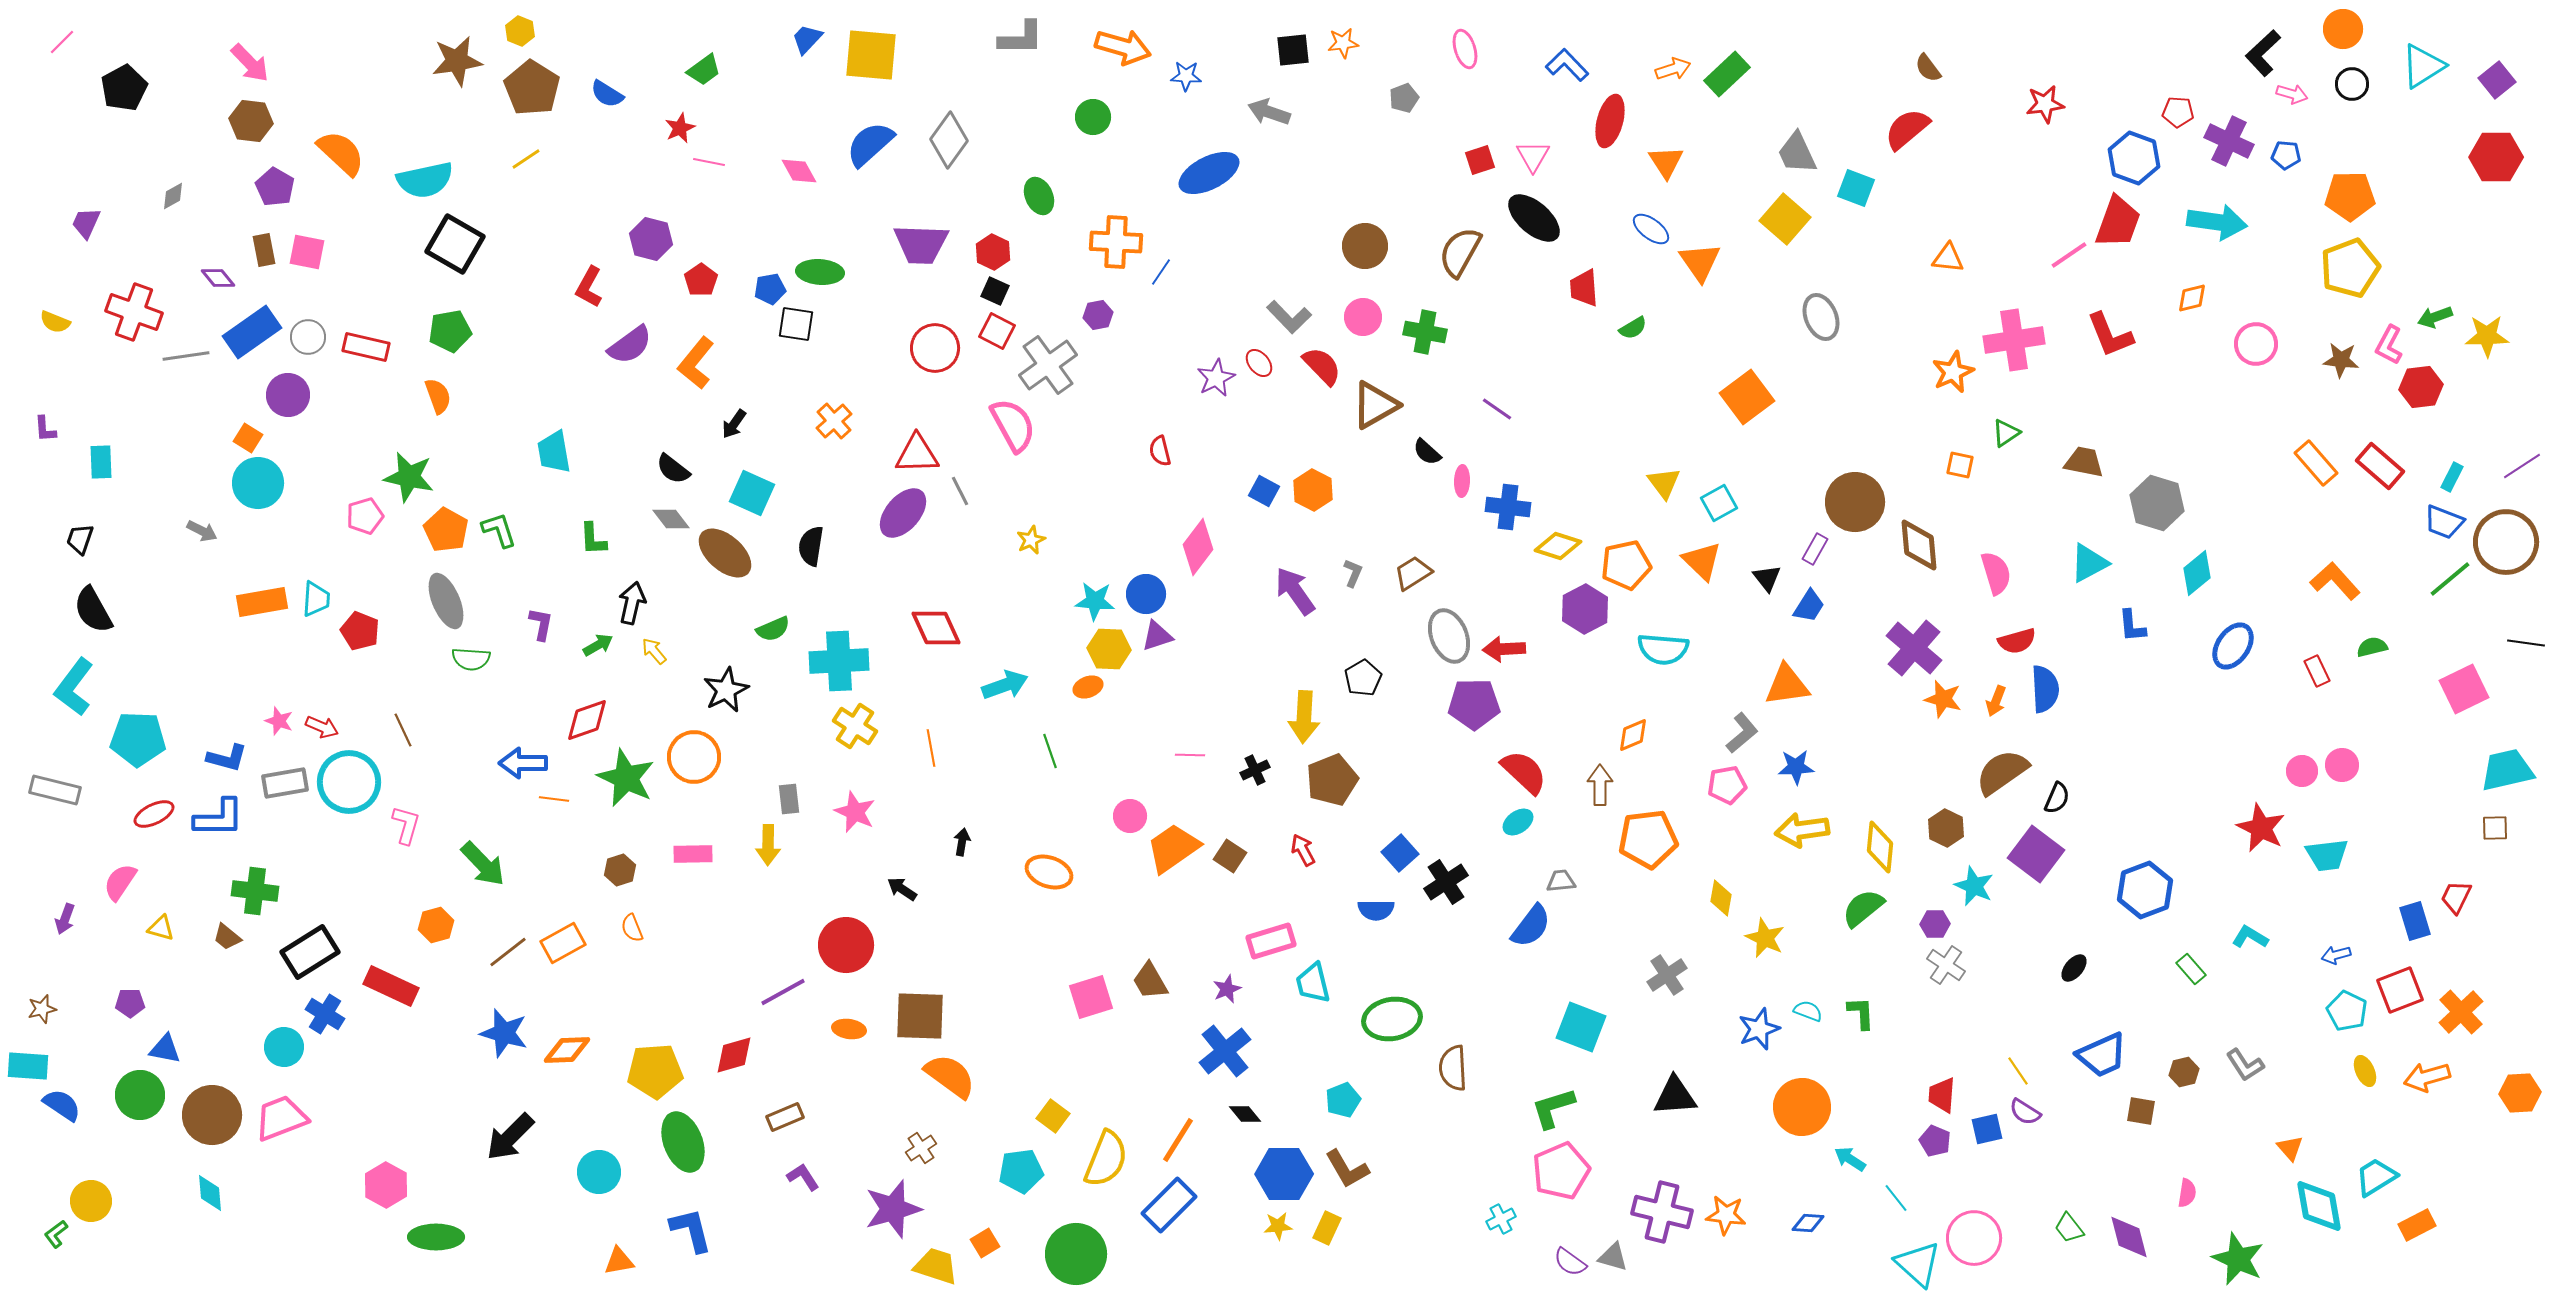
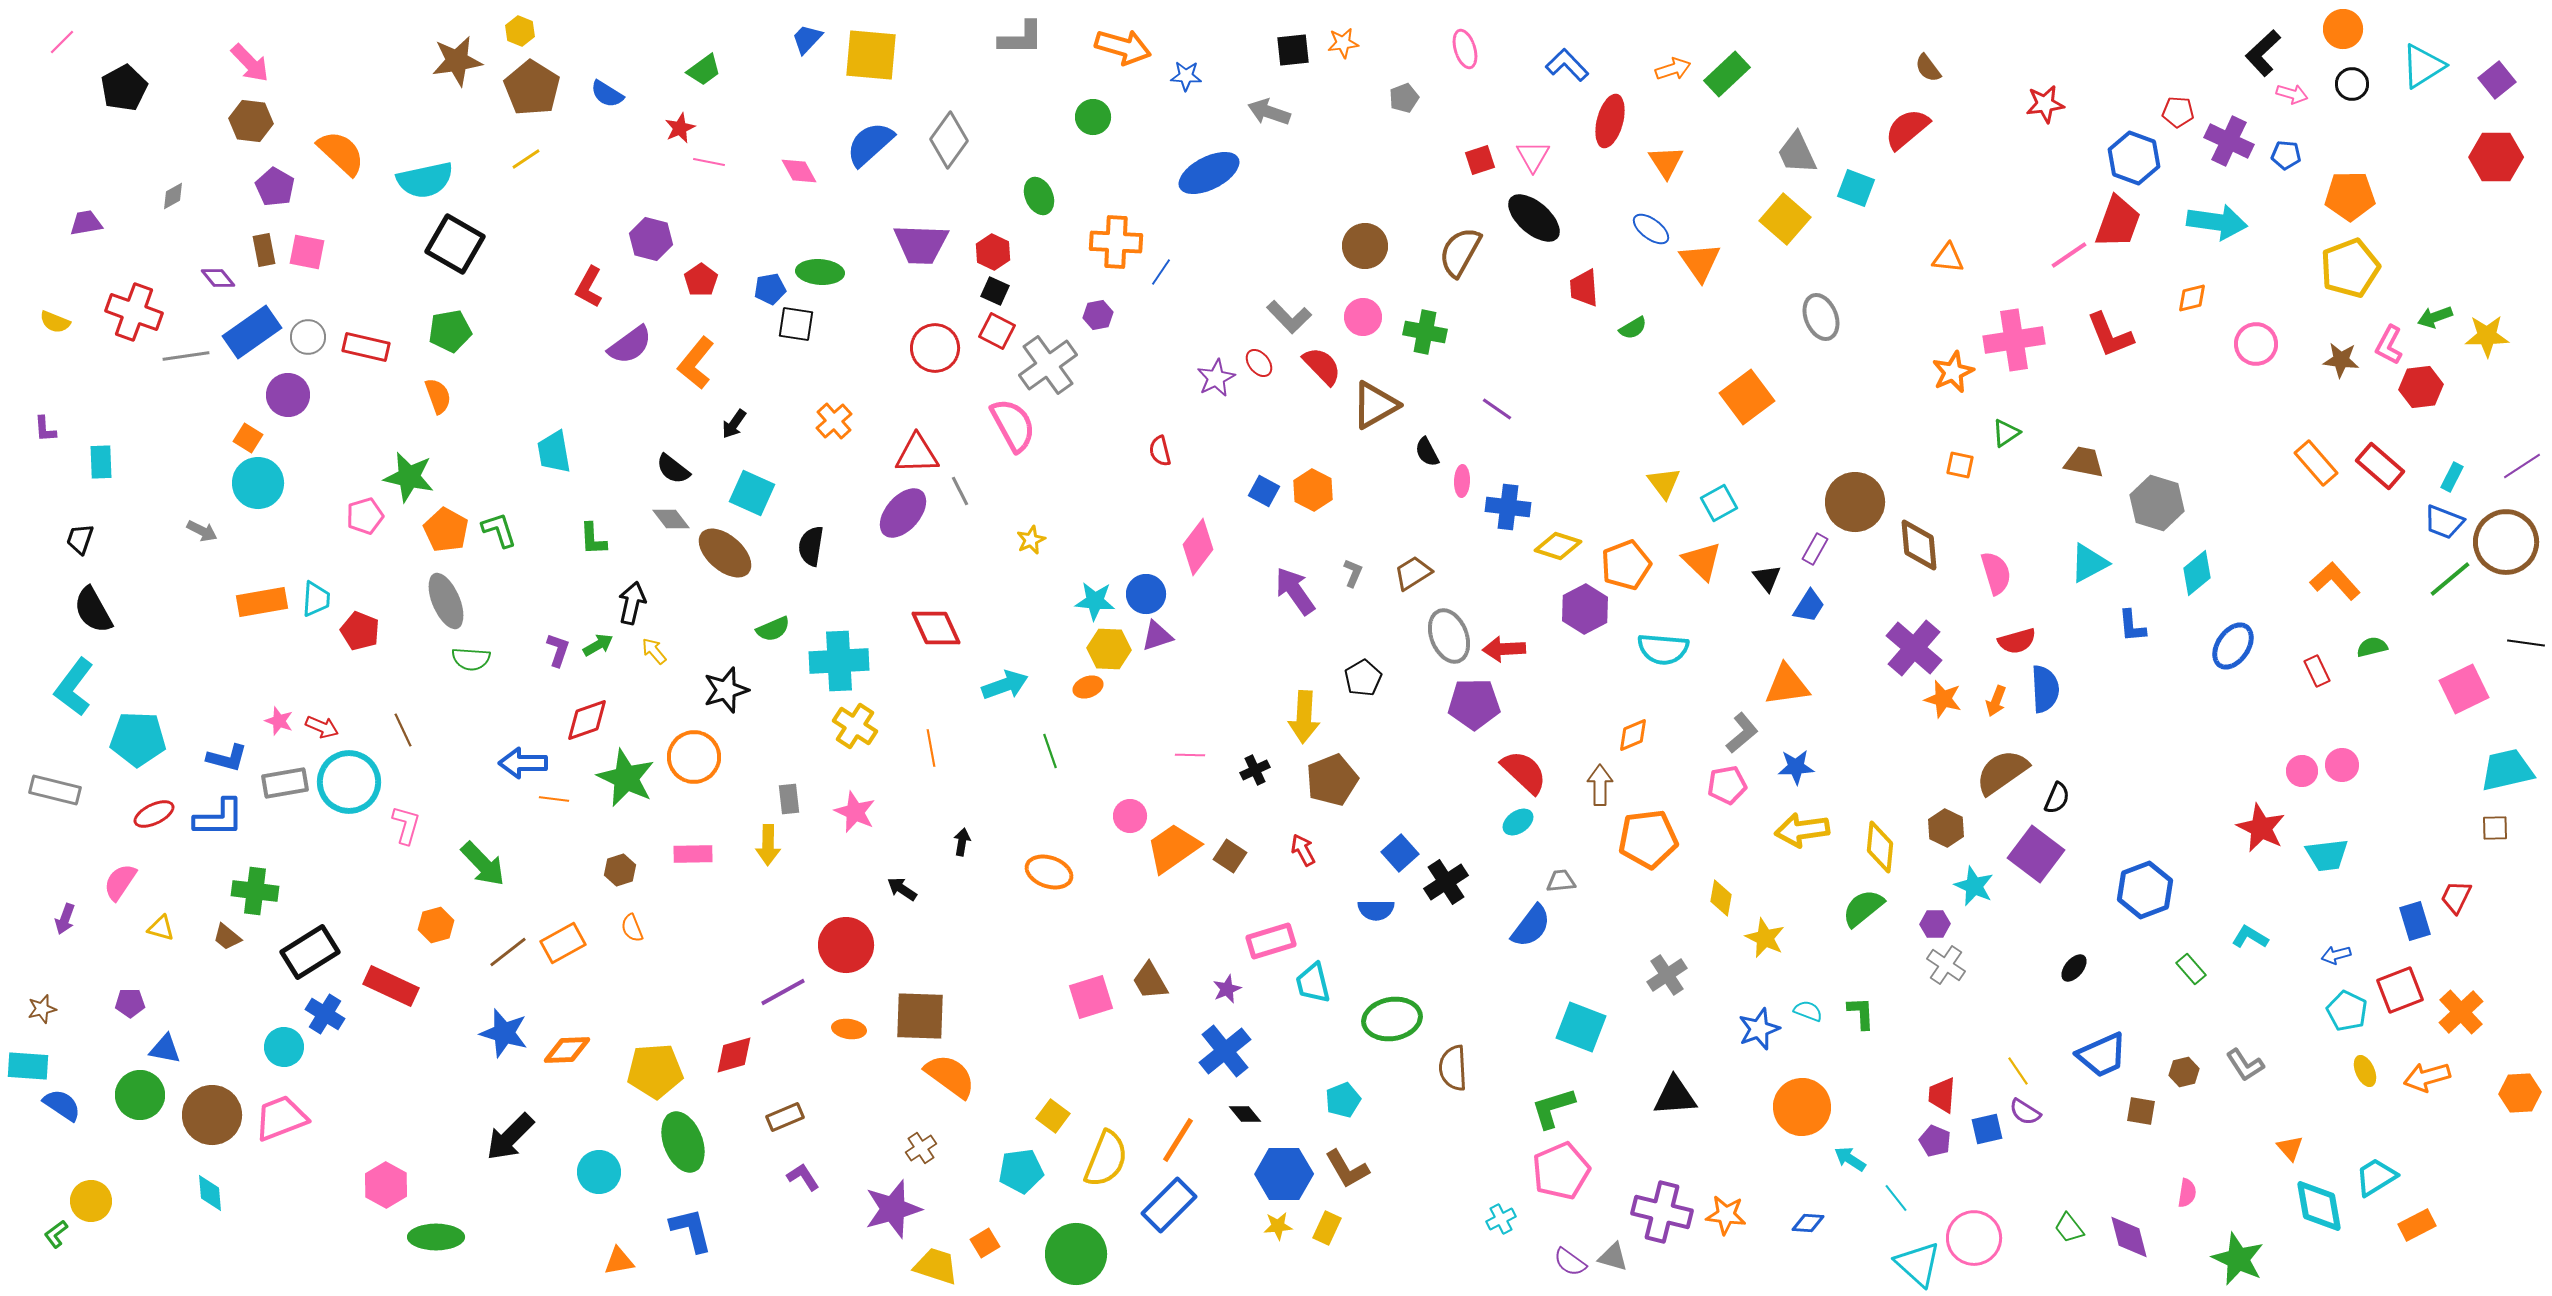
purple trapezoid at (86, 223): rotated 56 degrees clockwise
black semicircle at (1427, 452): rotated 20 degrees clockwise
orange pentagon at (1626, 565): rotated 9 degrees counterclockwise
purple L-shape at (541, 624): moved 17 px right, 26 px down; rotated 8 degrees clockwise
black star at (726, 690): rotated 9 degrees clockwise
